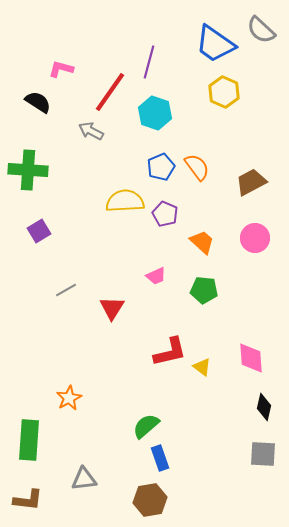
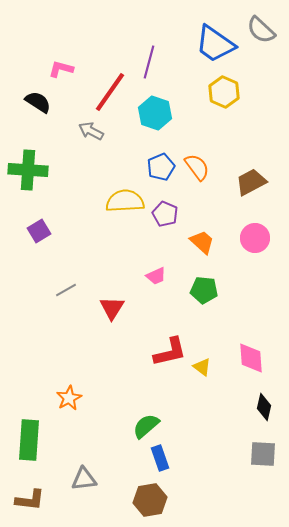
brown L-shape: moved 2 px right
